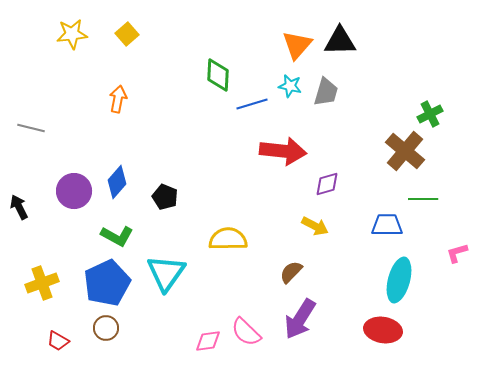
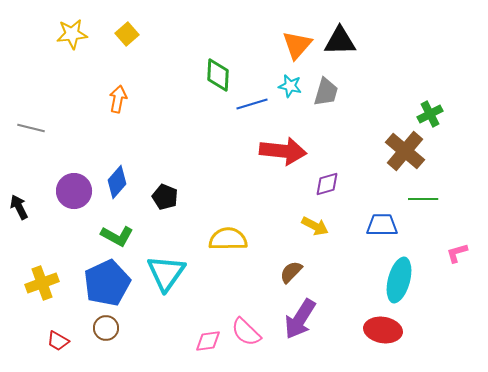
blue trapezoid: moved 5 px left
